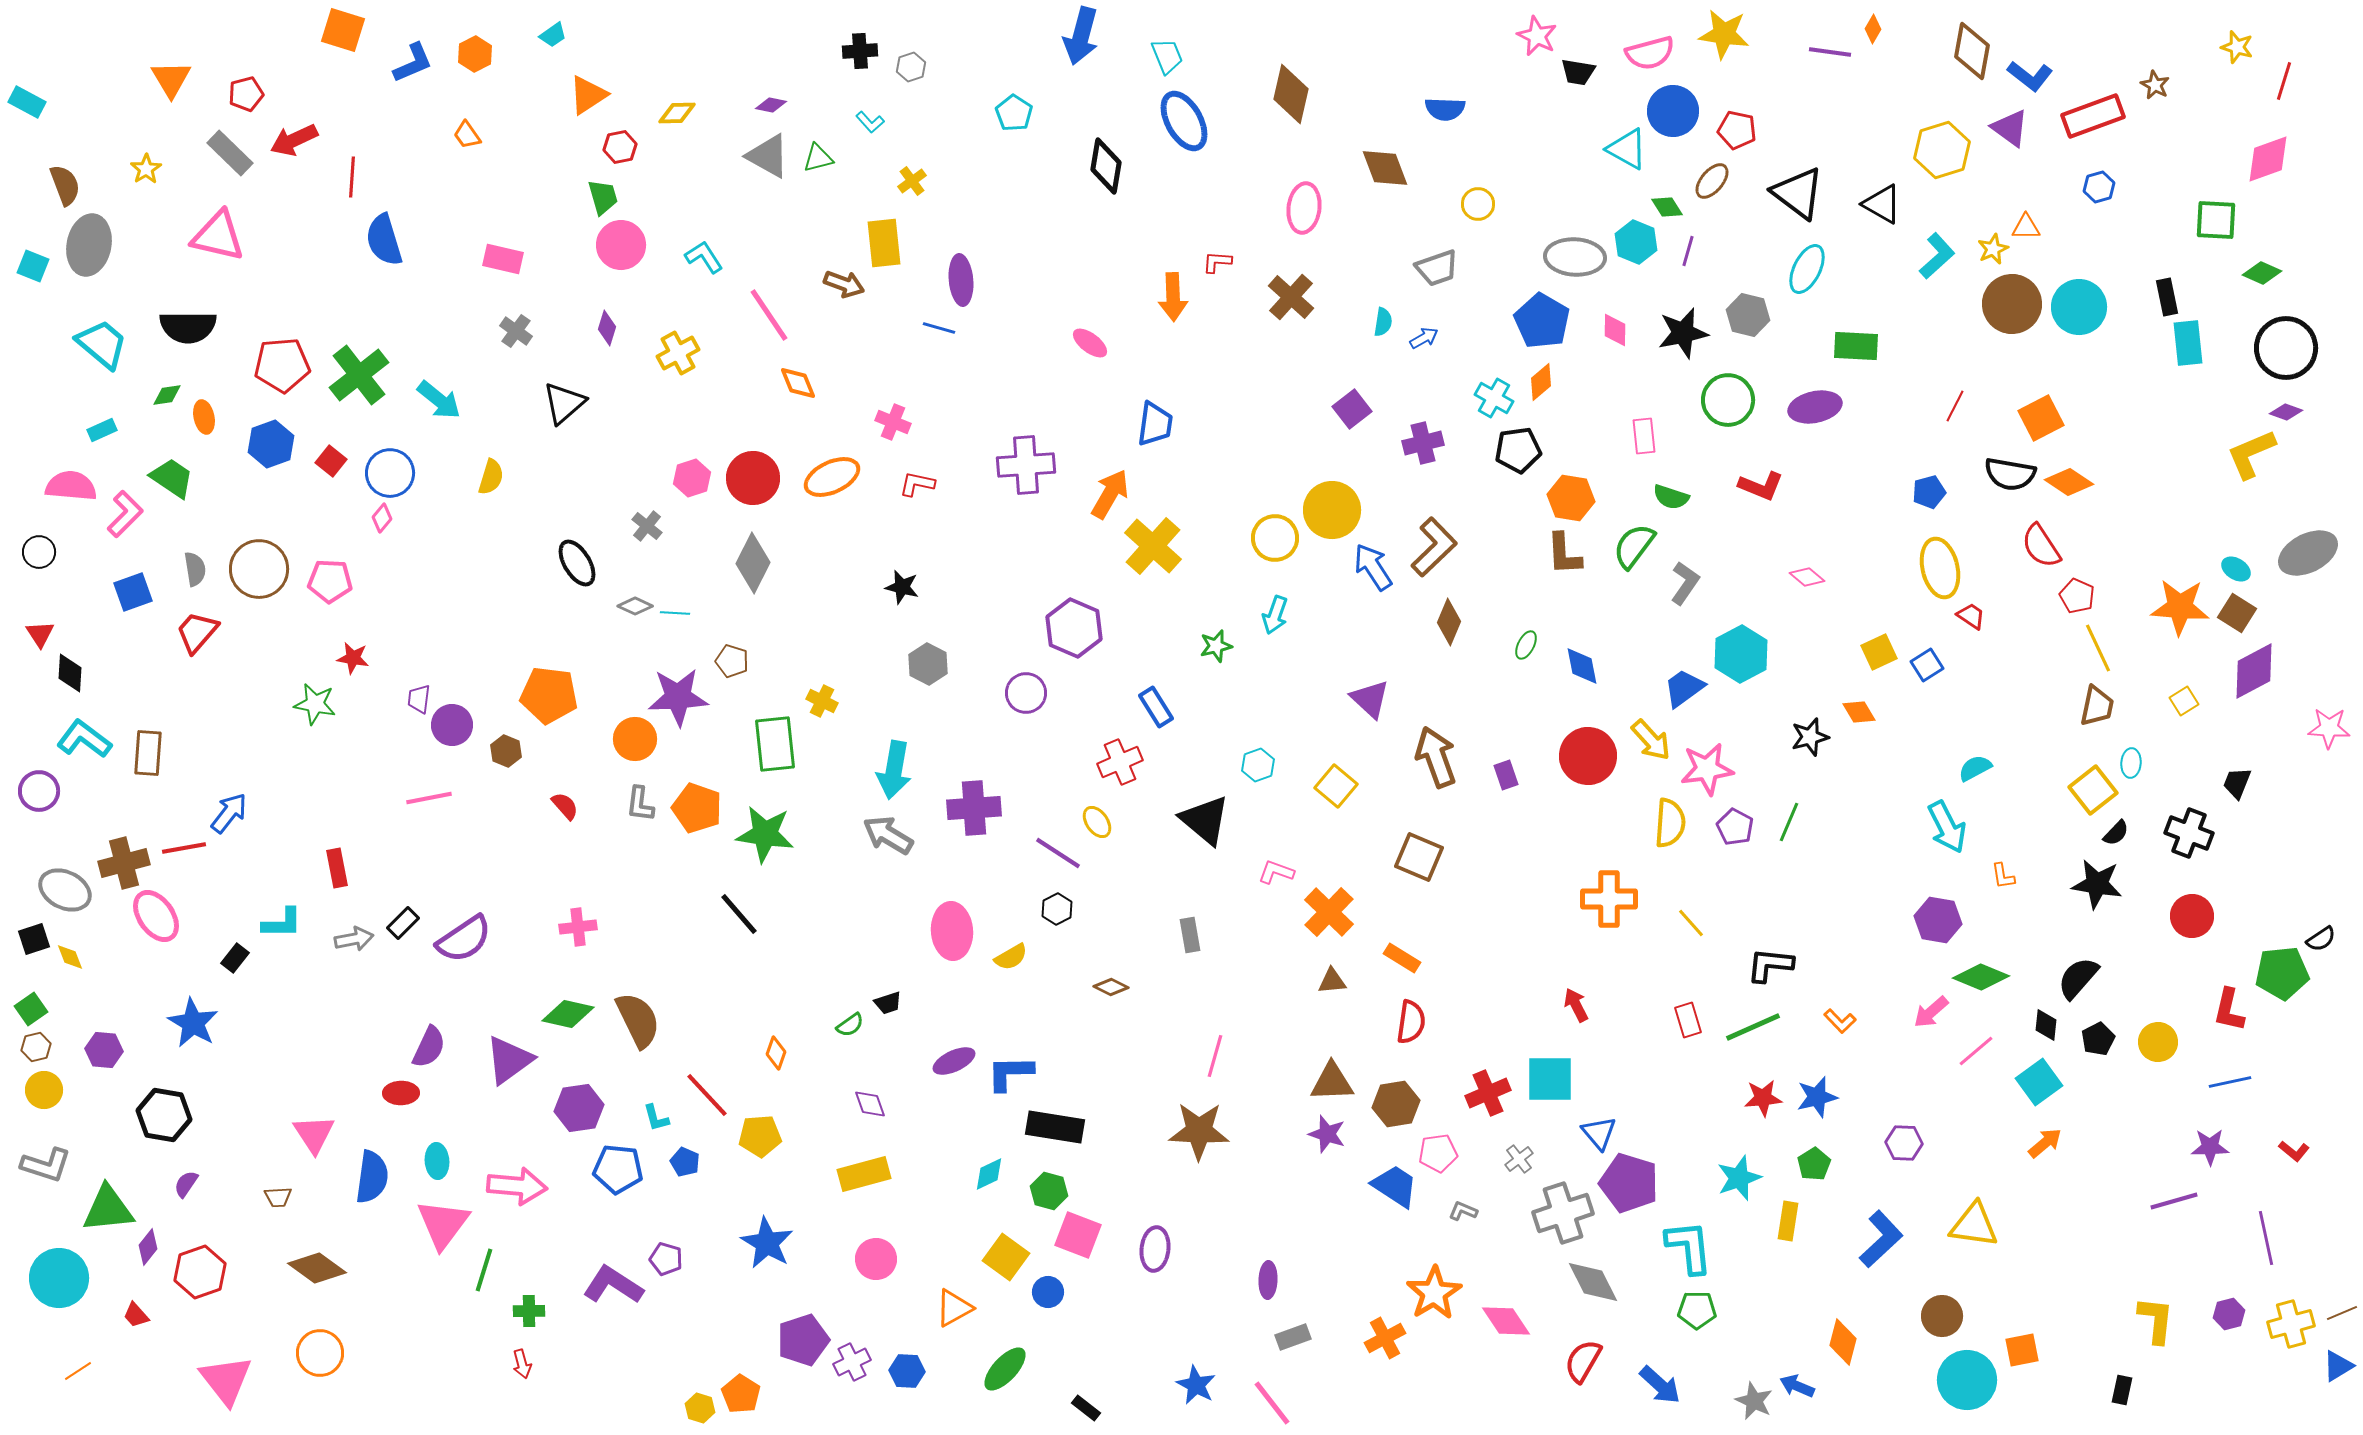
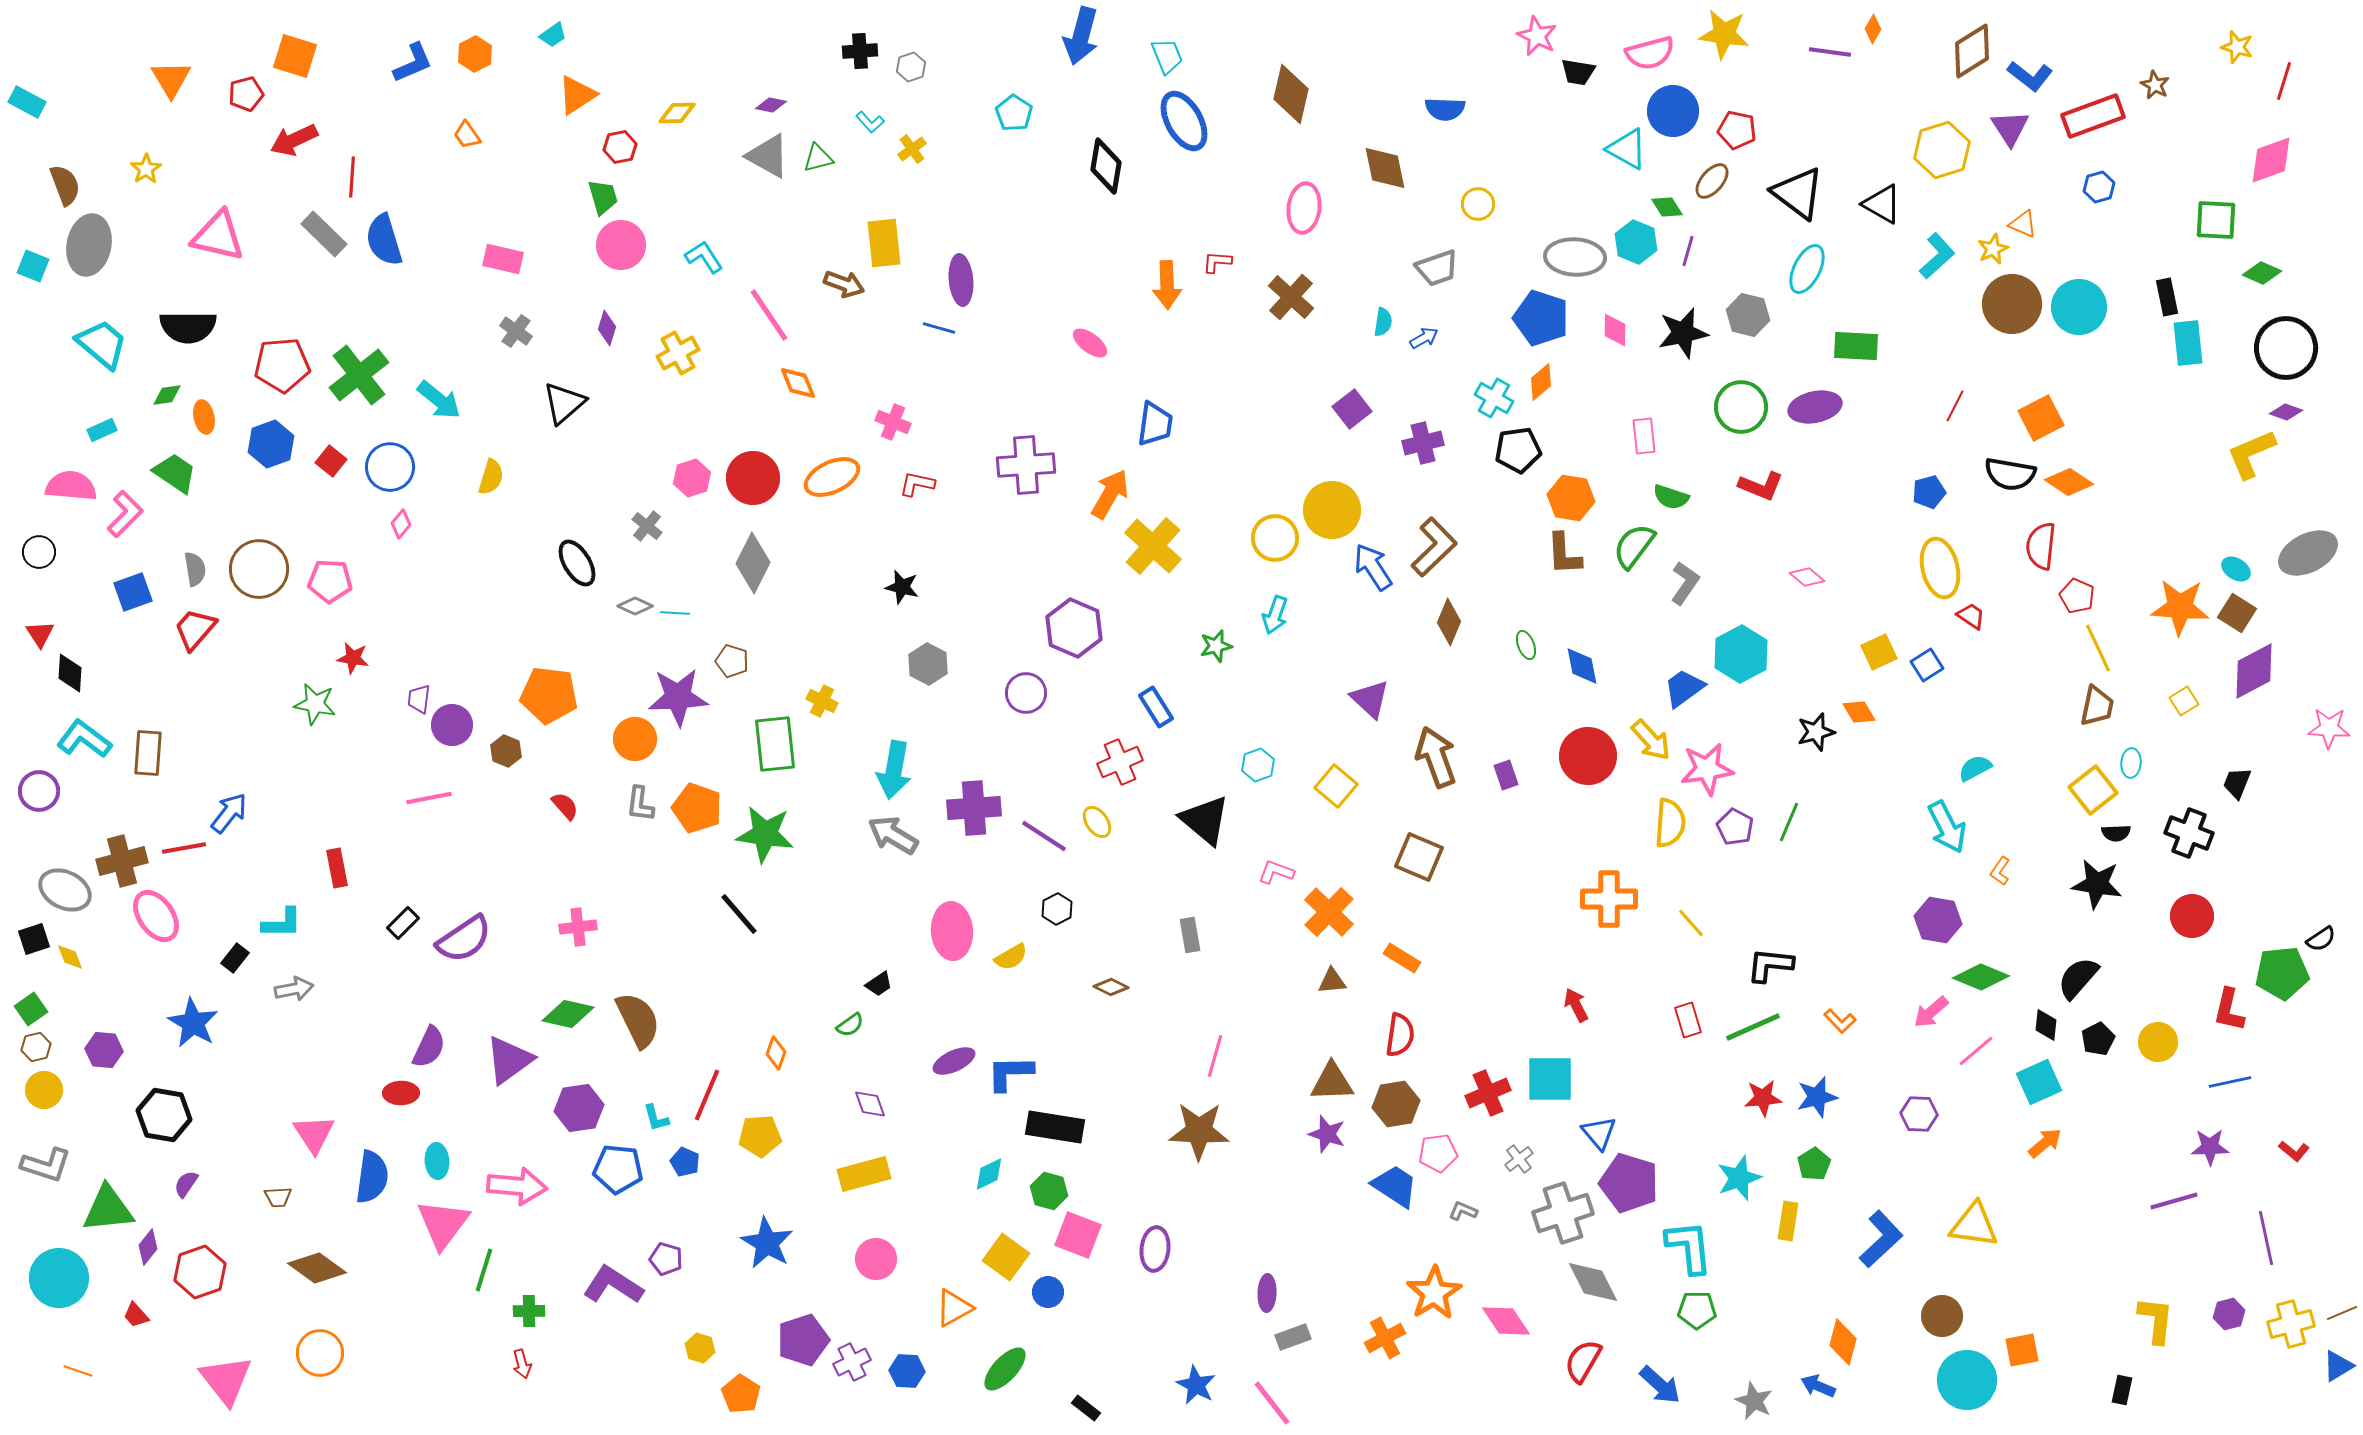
orange square at (343, 30): moved 48 px left, 26 px down
brown diamond at (1972, 51): rotated 48 degrees clockwise
orange triangle at (588, 95): moved 11 px left
purple triangle at (2010, 128): rotated 21 degrees clockwise
gray rectangle at (230, 153): moved 94 px right, 81 px down
pink diamond at (2268, 159): moved 3 px right, 1 px down
brown diamond at (1385, 168): rotated 9 degrees clockwise
yellow cross at (912, 181): moved 32 px up
orange triangle at (2026, 227): moved 3 px left, 3 px up; rotated 24 degrees clockwise
orange arrow at (1173, 297): moved 6 px left, 12 px up
blue pentagon at (1542, 321): moved 1 px left, 3 px up; rotated 12 degrees counterclockwise
green circle at (1728, 400): moved 13 px right, 7 px down
blue circle at (390, 473): moved 6 px up
green trapezoid at (172, 478): moved 3 px right, 5 px up
pink diamond at (382, 518): moved 19 px right, 6 px down
red semicircle at (2041, 546): rotated 39 degrees clockwise
red trapezoid at (197, 632): moved 2 px left, 3 px up
green ellipse at (1526, 645): rotated 48 degrees counterclockwise
black star at (1810, 737): moved 6 px right, 5 px up
black semicircle at (2116, 833): rotated 44 degrees clockwise
gray arrow at (888, 835): moved 5 px right
purple line at (1058, 853): moved 14 px left, 17 px up
brown cross at (124, 863): moved 2 px left, 2 px up
orange L-shape at (2003, 876): moved 3 px left, 5 px up; rotated 44 degrees clockwise
gray arrow at (354, 939): moved 60 px left, 50 px down
black trapezoid at (888, 1003): moved 9 px left, 19 px up; rotated 16 degrees counterclockwise
red semicircle at (1411, 1022): moved 11 px left, 13 px down
cyan square at (2039, 1082): rotated 12 degrees clockwise
red line at (707, 1095): rotated 66 degrees clockwise
purple hexagon at (1904, 1143): moved 15 px right, 29 px up
purple ellipse at (1268, 1280): moved 1 px left, 13 px down
orange line at (78, 1371): rotated 52 degrees clockwise
blue arrow at (1797, 1386): moved 21 px right
yellow hexagon at (700, 1408): moved 60 px up
